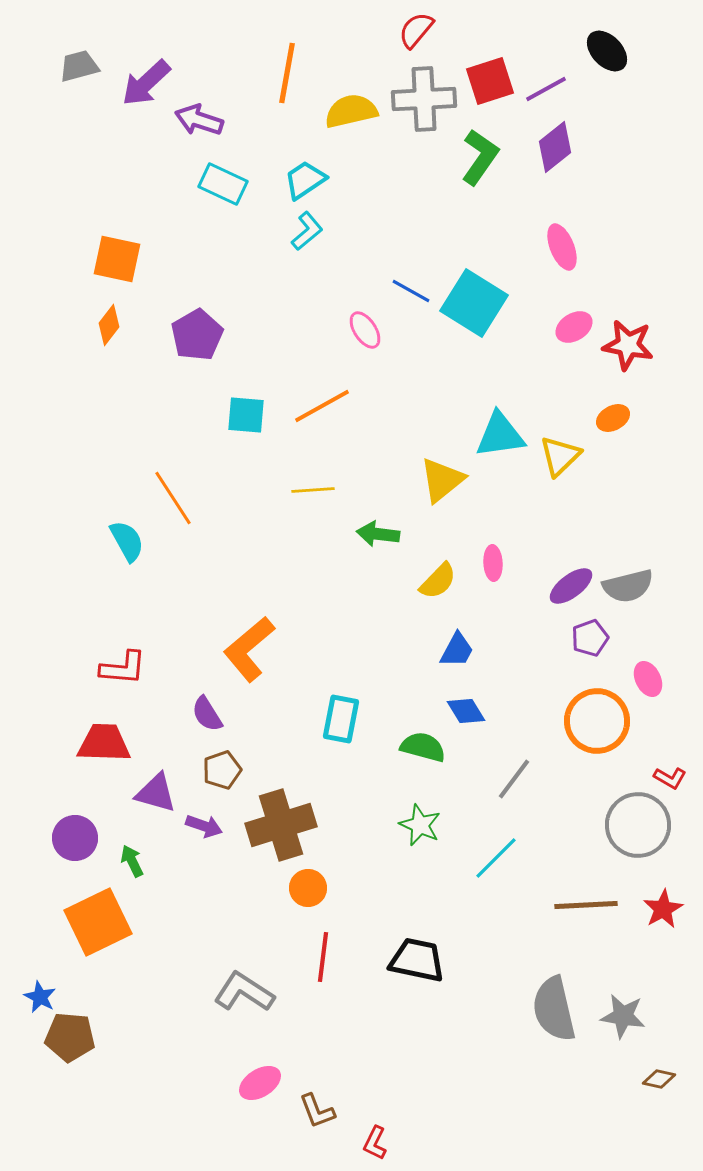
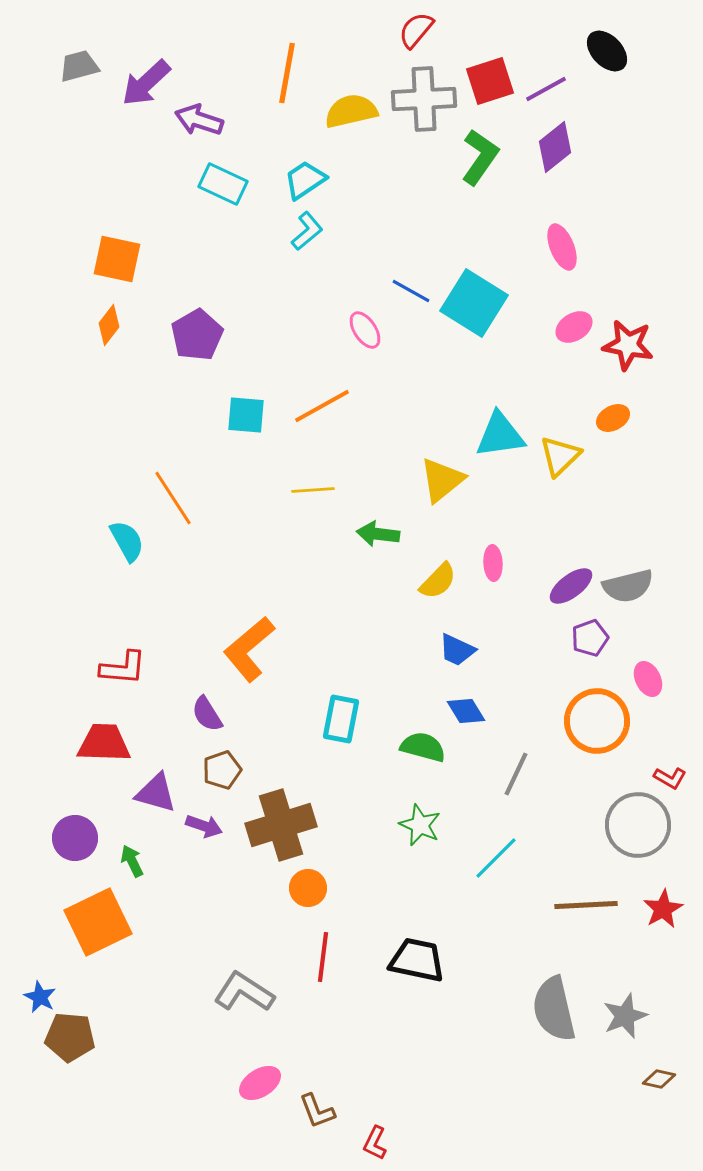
blue trapezoid at (457, 650): rotated 87 degrees clockwise
gray line at (514, 779): moved 2 px right, 5 px up; rotated 12 degrees counterclockwise
gray star at (623, 1016): moved 2 px right; rotated 30 degrees counterclockwise
